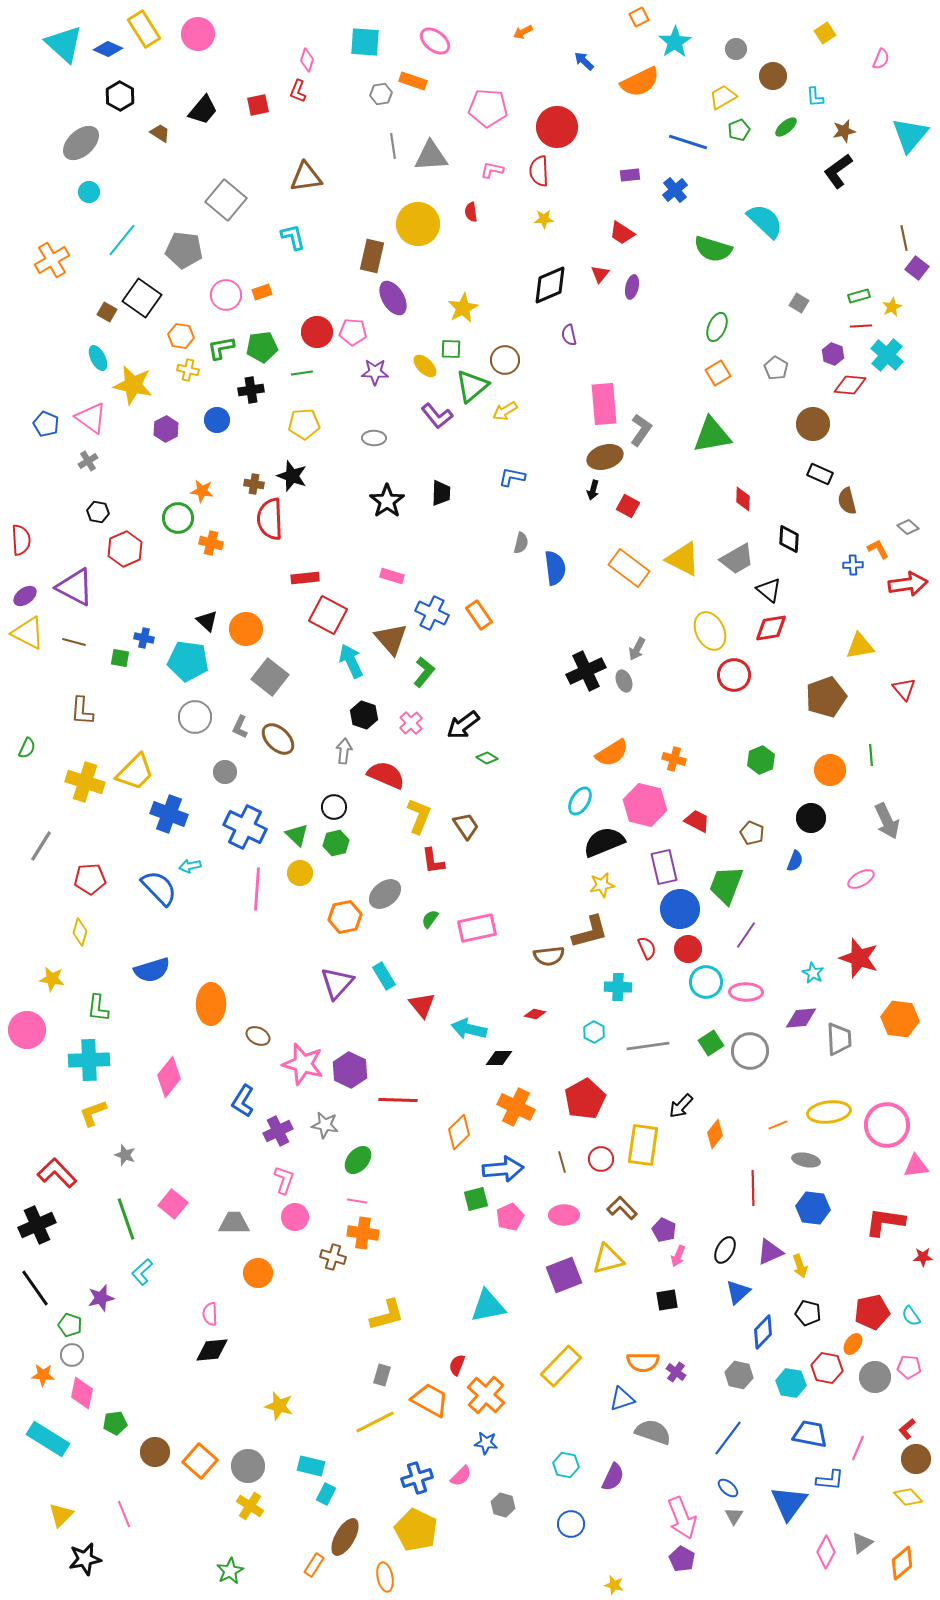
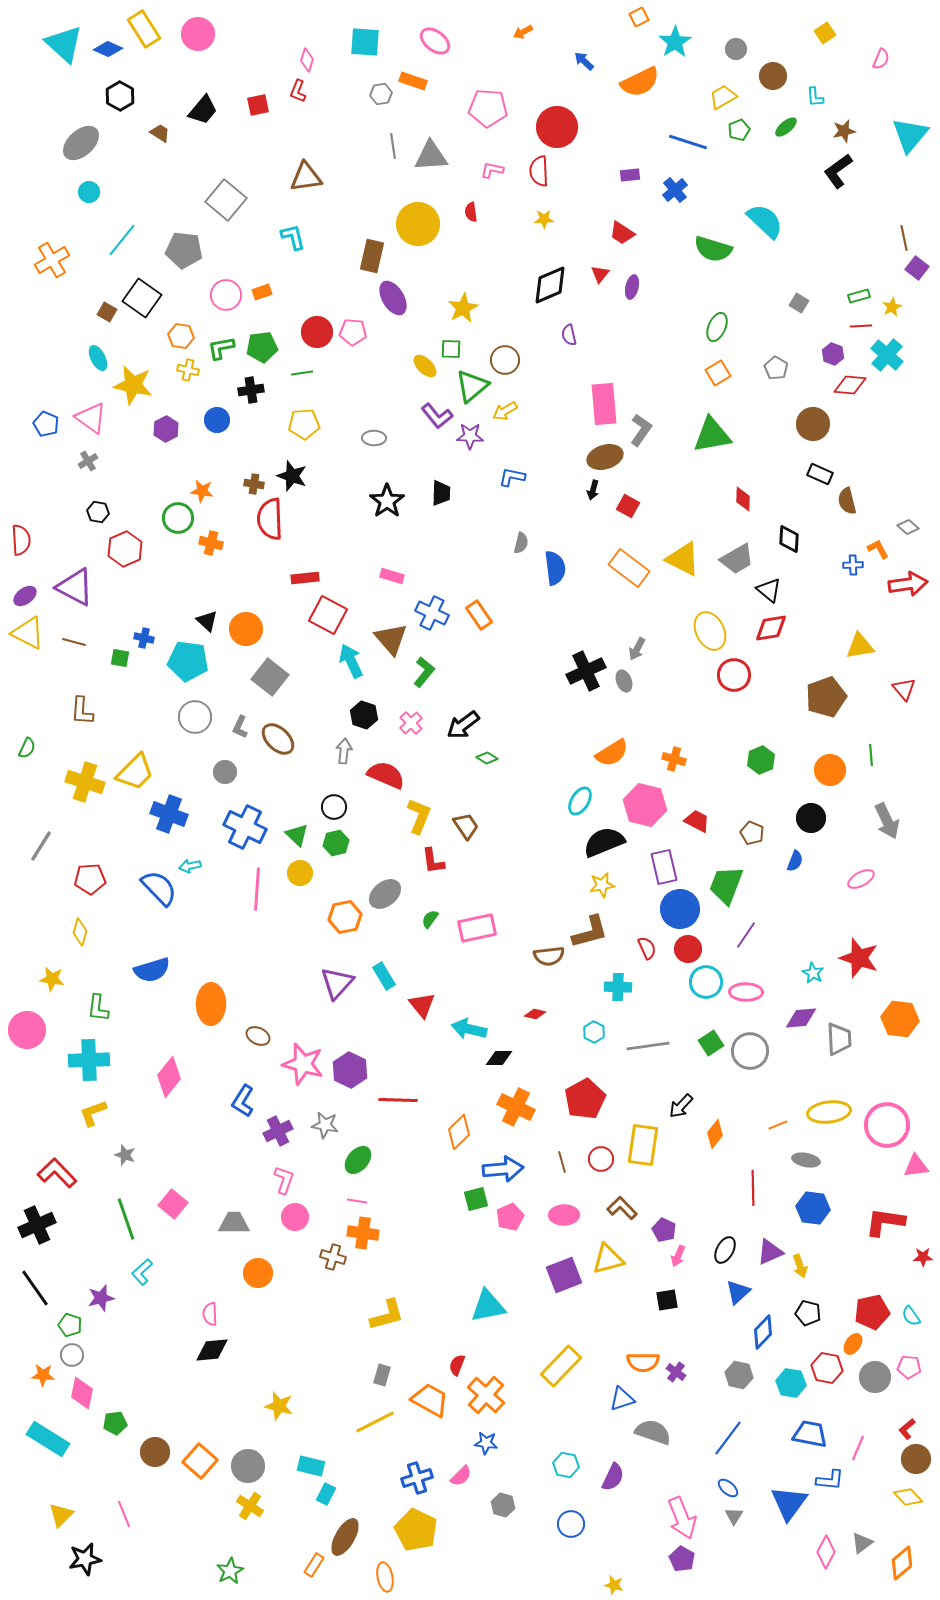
purple star at (375, 372): moved 95 px right, 64 px down
